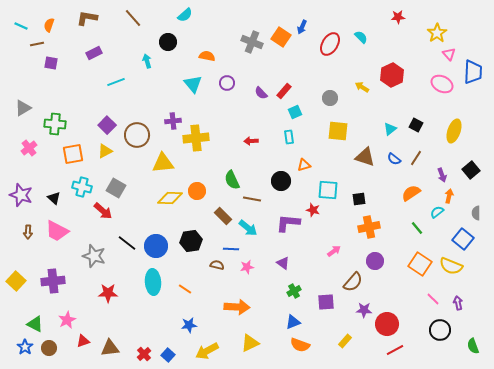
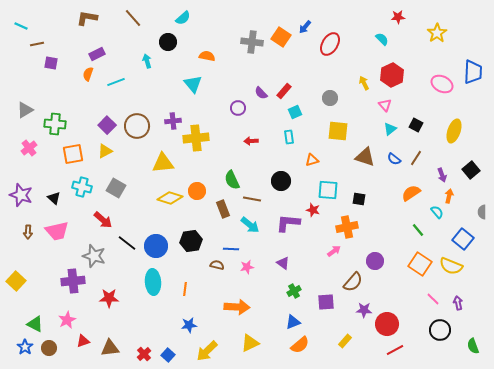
cyan semicircle at (185, 15): moved 2 px left, 3 px down
orange semicircle at (49, 25): moved 39 px right, 49 px down
blue arrow at (302, 27): moved 3 px right; rotated 16 degrees clockwise
cyan semicircle at (361, 37): moved 21 px right, 2 px down
gray cross at (252, 42): rotated 15 degrees counterclockwise
purple rectangle at (94, 53): moved 3 px right, 1 px down
pink triangle at (449, 54): moved 64 px left, 51 px down
purple circle at (227, 83): moved 11 px right, 25 px down
yellow arrow at (362, 87): moved 2 px right, 4 px up; rotated 32 degrees clockwise
gray triangle at (23, 108): moved 2 px right, 2 px down
brown circle at (137, 135): moved 9 px up
orange triangle at (304, 165): moved 8 px right, 5 px up
yellow diamond at (170, 198): rotated 15 degrees clockwise
black square at (359, 199): rotated 16 degrees clockwise
red arrow at (103, 211): moved 9 px down
cyan semicircle at (437, 212): rotated 88 degrees clockwise
gray semicircle at (476, 213): moved 6 px right, 1 px up
brown rectangle at (223, 216): moved 7 px up; rotated 24 degrees clockwise
orange cross at (369, 227): moved 22 px left
cyan arrow at (248, 228): moved 2 px right, 3 px up
green line at (417, 228): moved 1 px right, 2 px down
pink trapezoid at (57, 231): rotated 40 degrees counterclockwise
purple cross at (53, 281): moved 20 px right
orange line at (185, 289): rotated 64 degrees clockwise
red star at (108, 293): moved 1 px right, 5 px down
orange semicircle at (300, 345): rotated 60 degrees counterclockwise
yellow arrow at (207, 351): rotated 15 degrees counterclockwise
